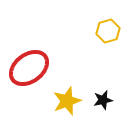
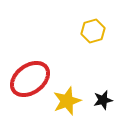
yellow hexagon: moved 15 px left
red ellipse: moved 1 px right, 11 px down
